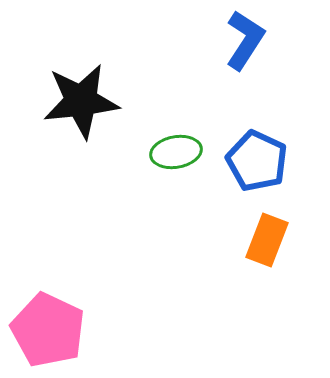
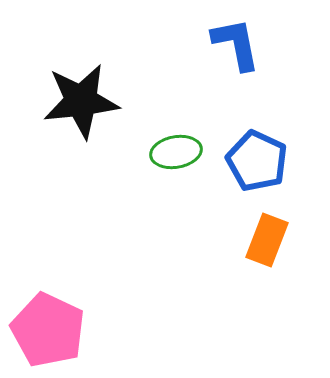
blue L-shape: moved 9 px left, 4 px down; rotated 44 degrees counterclockwise
